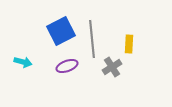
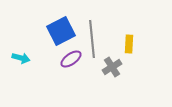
cyan arrow: moved 2 px left, 4 px up
purple ellipse: moved 4 px right, 7 px up; rotated 15 degrees counterclockwise
